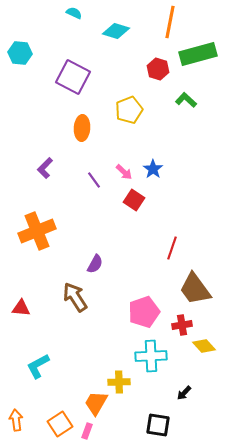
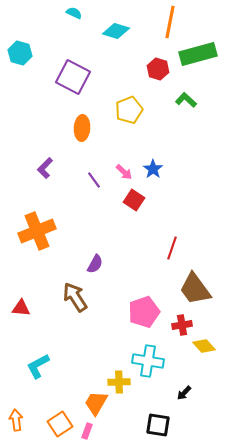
cyan hexagon: rotated 10 degrees clockwise
cyan cross: moved 3 px left, 5 px down; rotated 12 degrees clockwise
